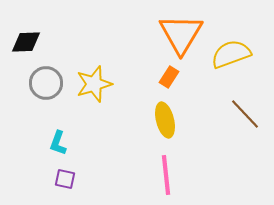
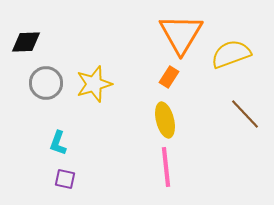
pink line: moved 8 px up
